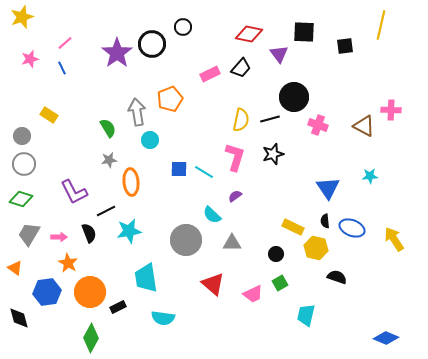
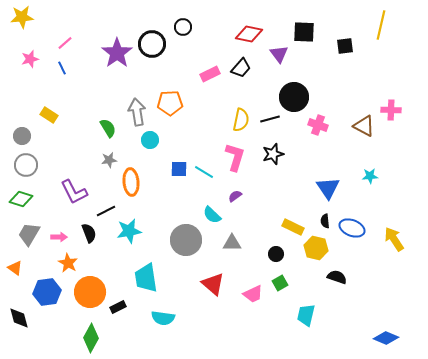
yellow star at (22, 17): rotated 15 degrees clockwise
orange pentagon at (170, 99): moved 4 px down; rotated 20 degrees clockwise
gray circle at (24, 164): moved 2 px right, 1 px down
